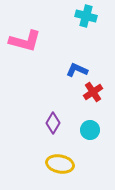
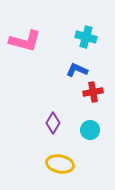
cyan cross: moved 21 px down
red cross: rotated 24 degrees clockwise
